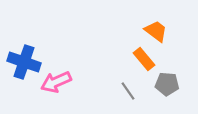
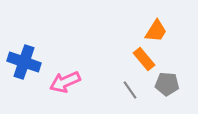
orange trapezoid: rotated 85 degrees clockwise
pink arrow: moved 9 px right
gray line: moved 2 px right, 1 px up
